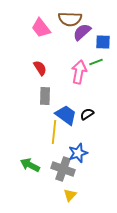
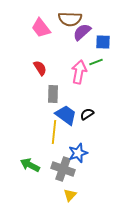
gray rectangle: moved 8 px right, 2 px up
